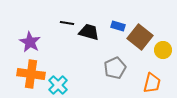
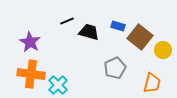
black line: moved 2 px up; rotated 32 degrees counterclockwise
